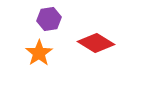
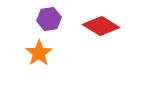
red diamond: moved 5 px right, 17 px up
